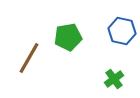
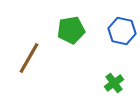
green pentagon: moved 3 px right, 7 px up
green cross: moved 4 px down
